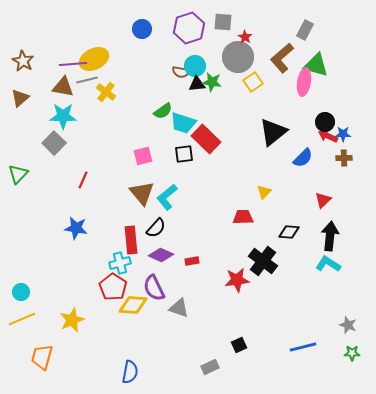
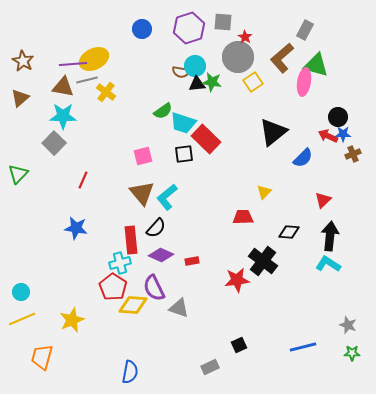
black circle at (325, 122): moved 13 px right, 5 px up
brown cross at (344, 158): moved 9 px right, 4 px up; rotated 21 degrees counterclockwise
